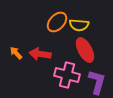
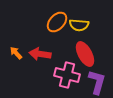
red ellipse: moved 4 px down
